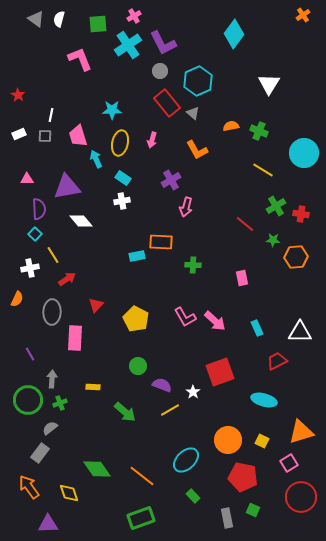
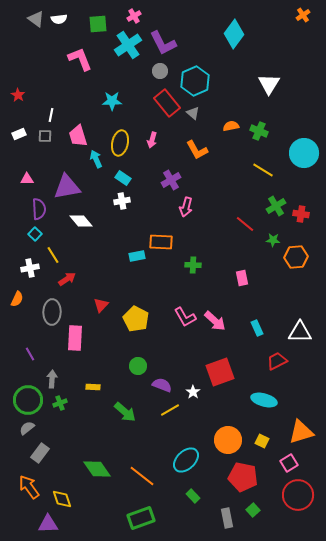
white semicircle at (59, 19): rotated 112 degrees counterclockwise
cyan hexagon at (198, 81): moved 3 px left
cyan star at (112, 110): moved 9 px up
red triangle at (96, 305): moved 5 px right
gray semicircle at (50, 428): moved 23 px left
yellow diamond at (69, 493): moved 7 px left, 6 px down
red circle at (301, 497): moved 3 px left, 2 px up
green square at (253, 510): rotated 24 degrees clockwise
